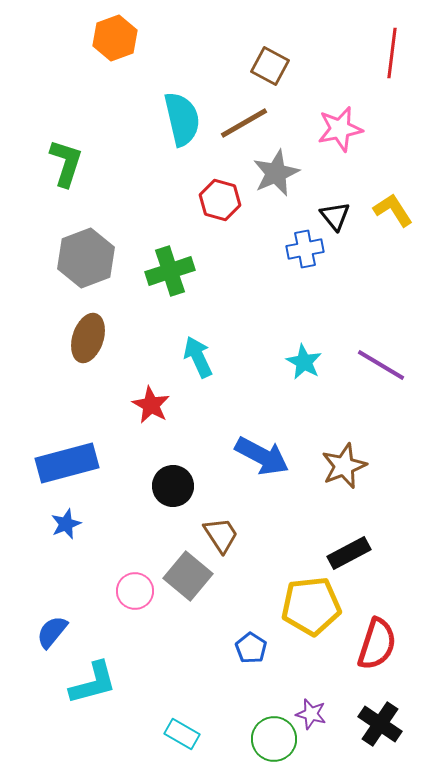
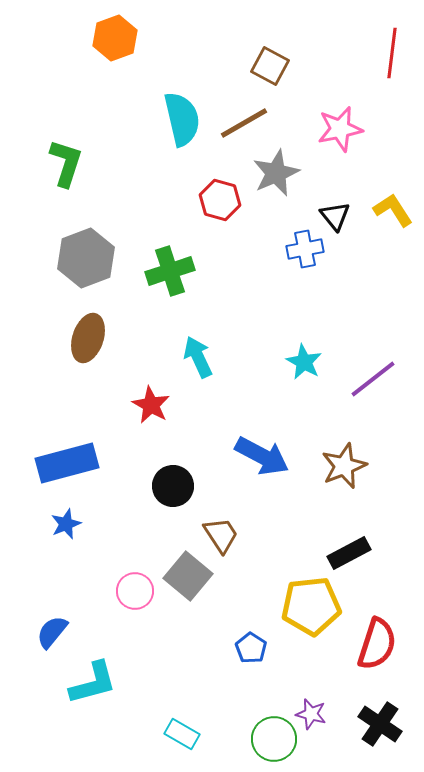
purple line: moved 8 px left, 14 px down; rotated 69 degrees counterclockwise
